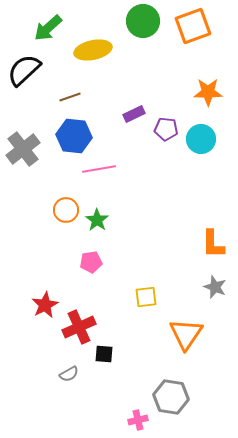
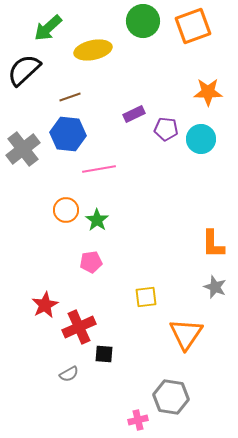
blue hexagon: moved 6 px left, 2 px up
